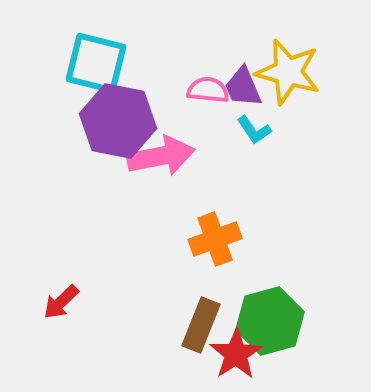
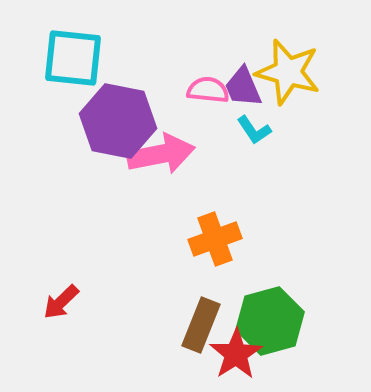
cyan square: moved 23 px left, 5 px up; rotated 8 degrees counterclockwise
pink arrow: moved 2 px up
